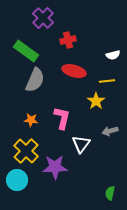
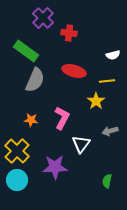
red cross: moved 1 px right, 7 px up; rotated 21 degrees clockwise
pink L-shape: rotated 15 degrees clockwise
yellow cross: moved 9 px left
green semicircle: moved 3 px left, 12 px up
